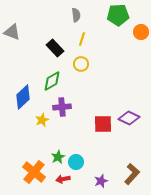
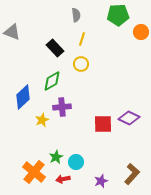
green star: moved 2 px left
